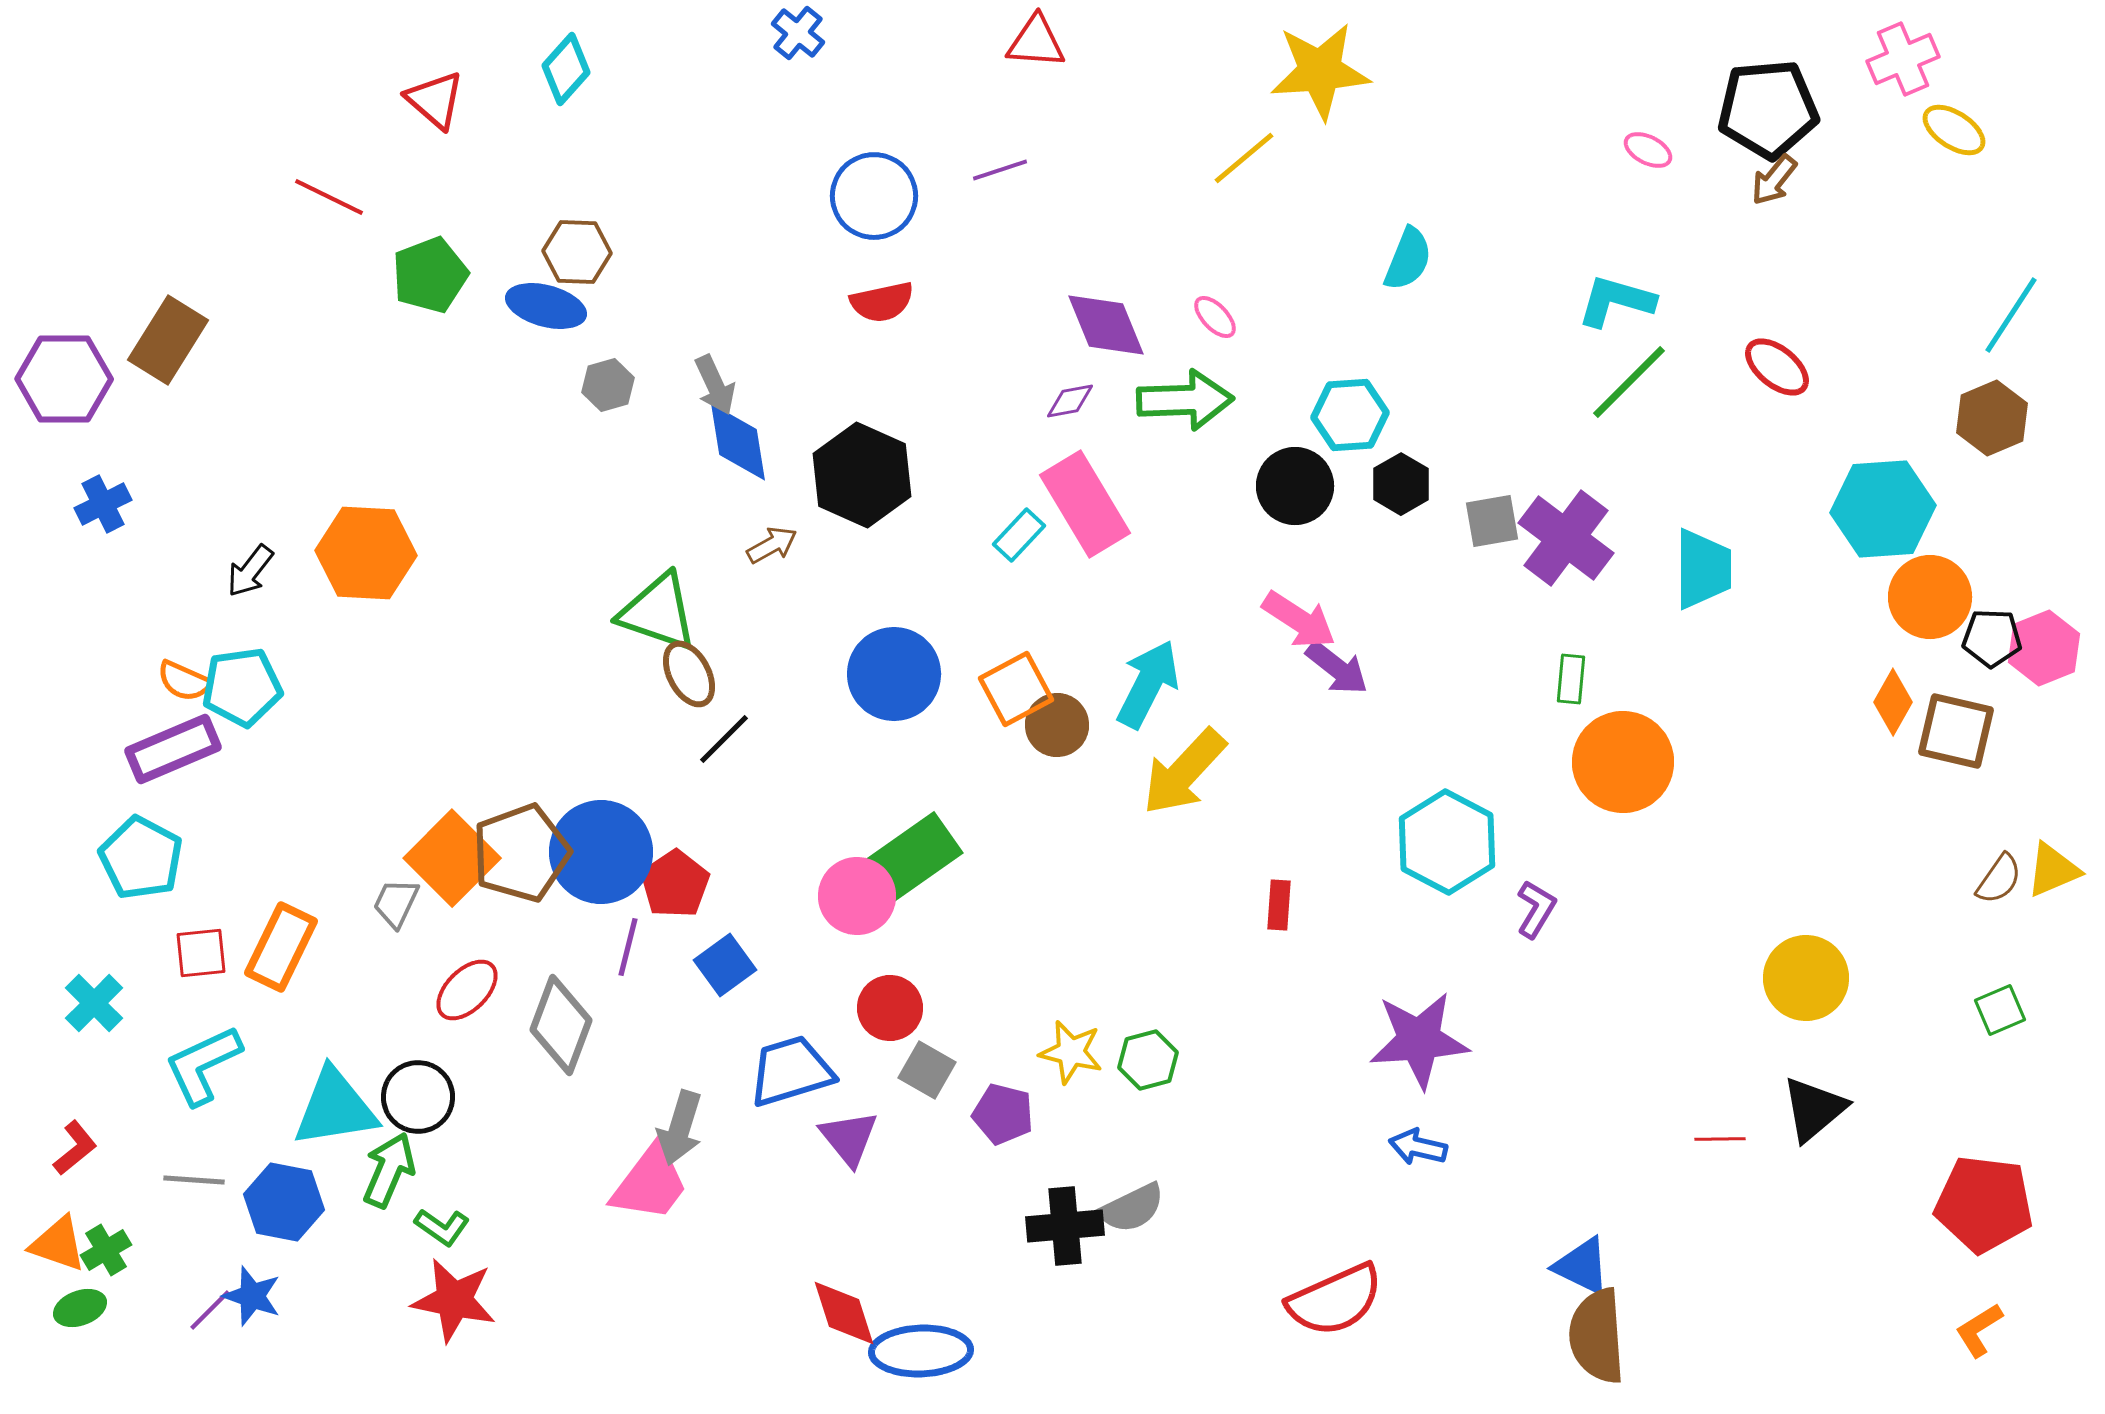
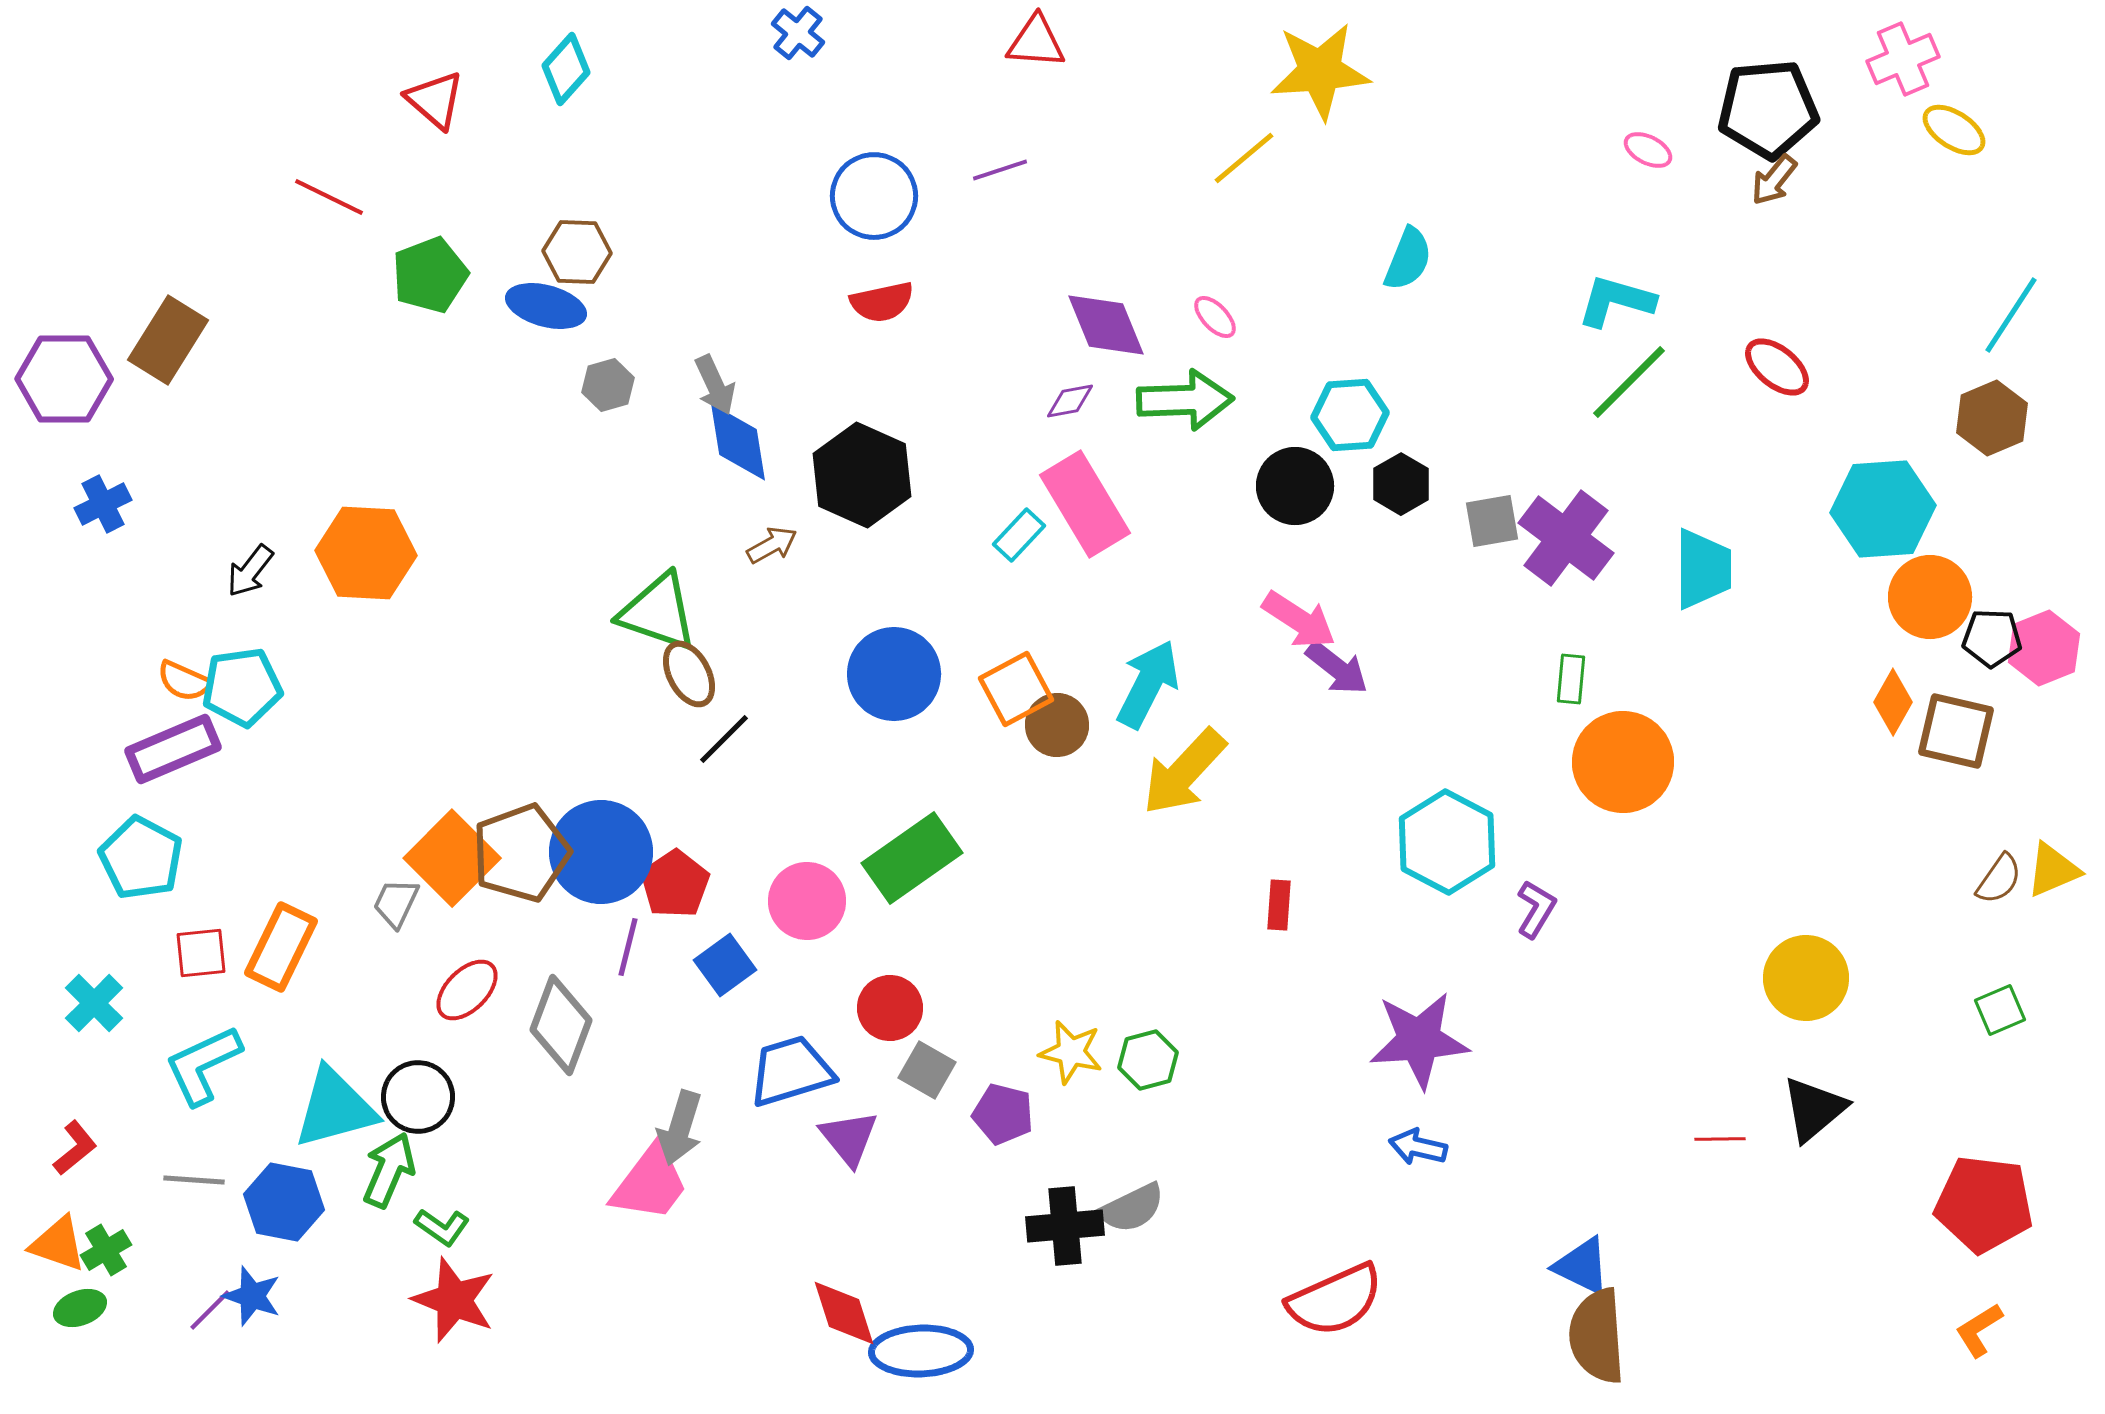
pink circle at (857, 896): moved 50 px left, 5 px down
cyan triangle at (335, 1108): rotated 6 degrees counterclockwise
red star at (454, 1300): rotated 10 degrees clockwise
